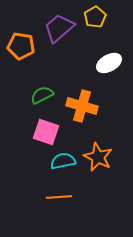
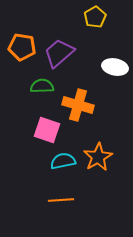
purple trapezoid: moved 25 px down
orange pentagon: moved 1 px right, 1 px down
white ellipse: moved 6 px right, 4 px down; rotated 40 degrees clockwise
green semicircle: moved 9 px up; rotated 25 degrees clockwise
orange cross: moved 4 px left, 1 px up
pink square: moved 1 px right, 2 px up
orange star: rotated 16 degrees clockwise
orange line: moved 2 px right, 3 px down
